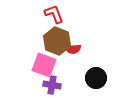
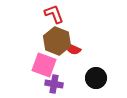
red semicircle: rotated 28 degrees clockwise
purple cross: moved 2 px right, 1 px up
